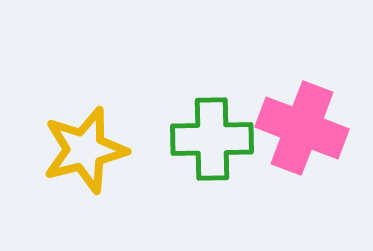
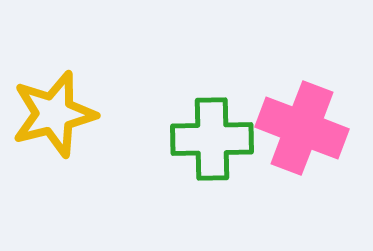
yellow star: moved 31 px left, 36 px up
